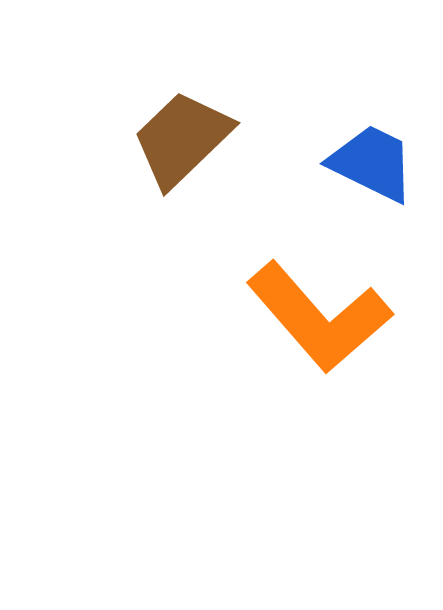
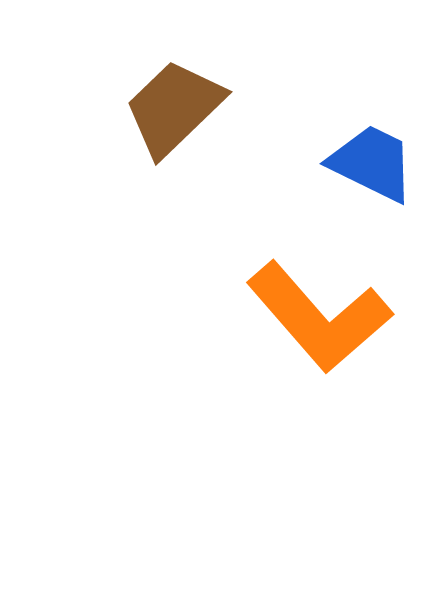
brown trapezoid: moved 8 px left, 31 px up
